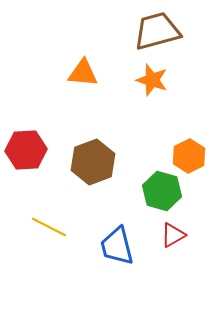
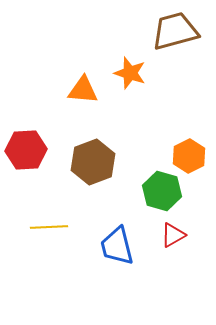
brown trapezoid: moved 18 px right
orange triangle: moved 17 px down
orange star: moved 22 px left, 7 px up
yellow line: rotated 30 degrees counterclockwise
